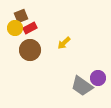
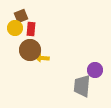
red rectangle: moved 1 px right, 1 px down; rotated 56 degrees counterclockwise
yellow arrow: moved 22 px left, 15 px down; rotated 48 degrees clockwise
purple circle: moved 3 px left, 8 px up
gray trapezoid: rotated 60 degrees clockwise
